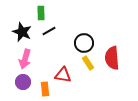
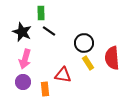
black line: rotated 64 degrees clockwise
